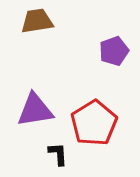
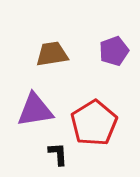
brown trapezoid: moved 15 px right, 33 px down
